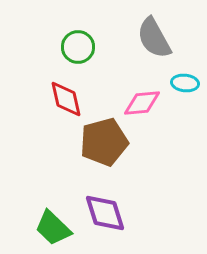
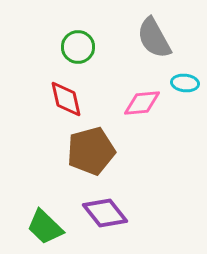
brown pentagon: moved 13 px left, 9 px down
purple diamond: rotated 21 degrees counterclockwise
green trapezoid: moved 8 px left, 1 px up
